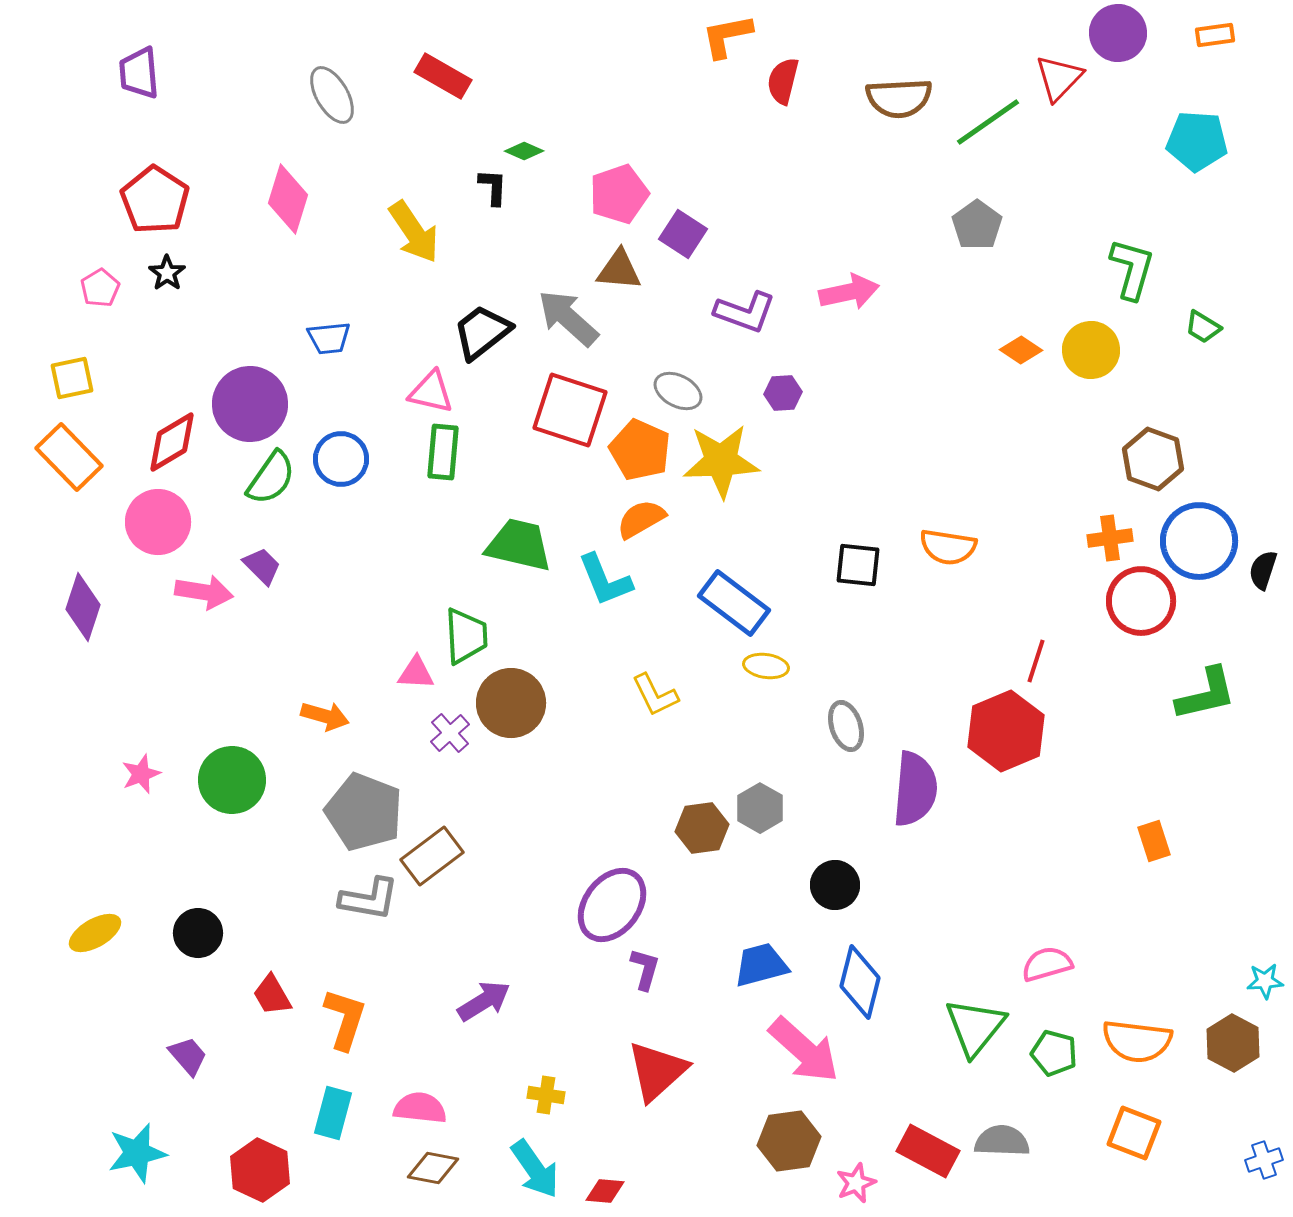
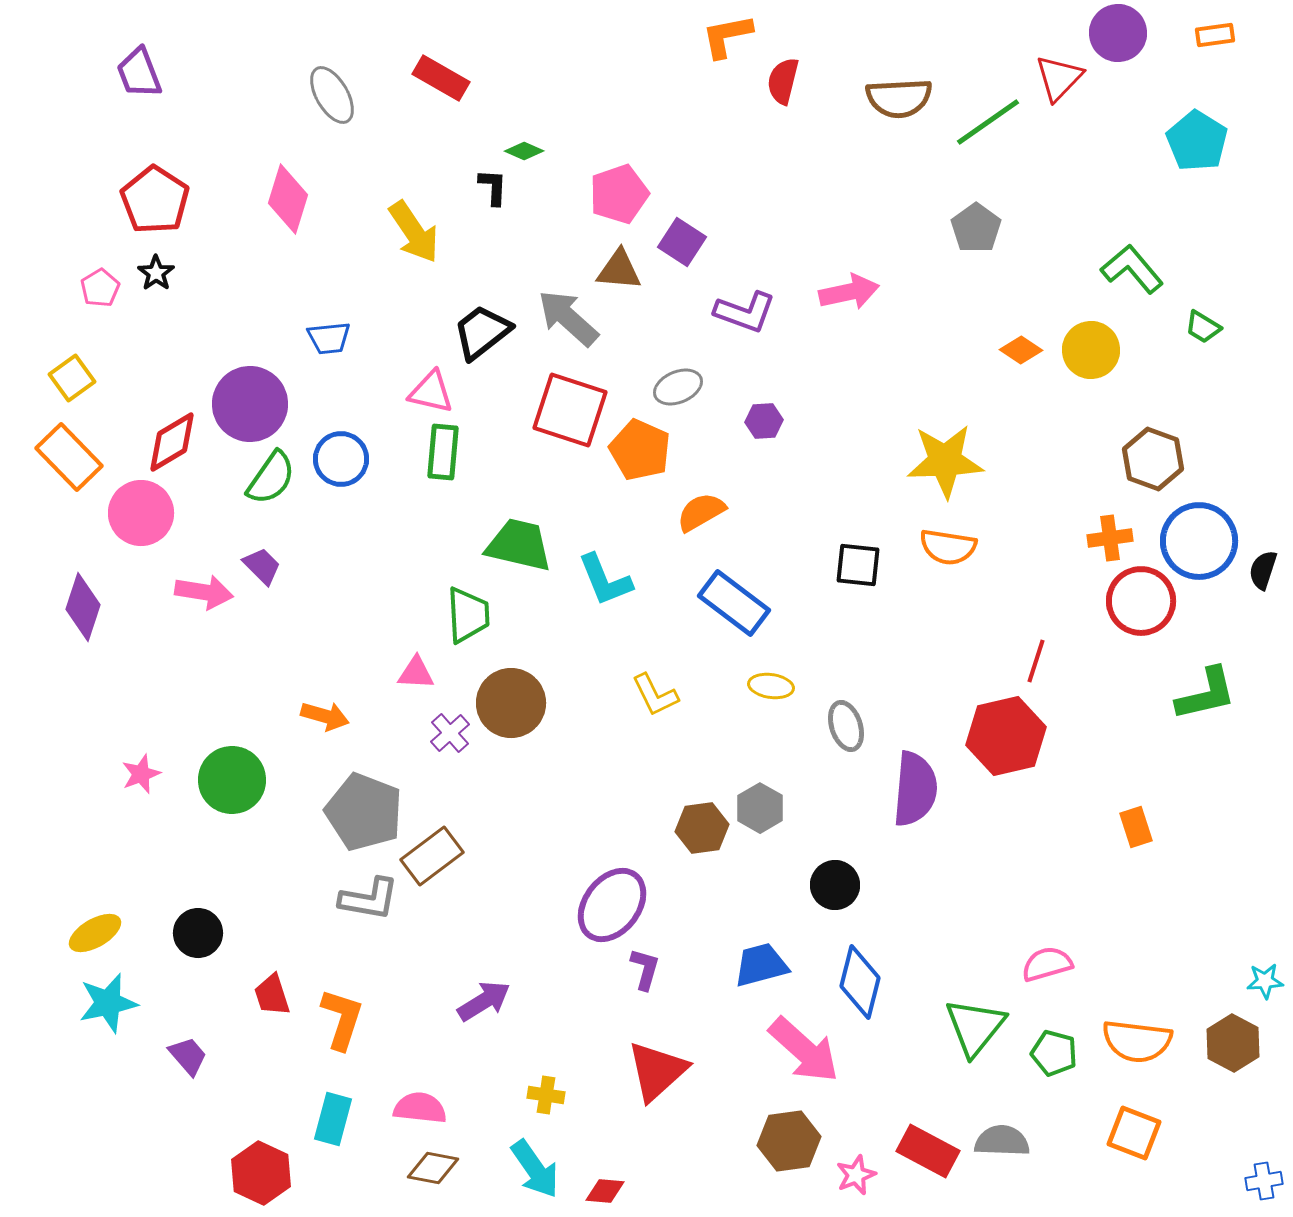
purple trapezoid at (139, 73): rotated 16 degrees counterclockwise
red rectangle at (443, 76): moved 2 px left, 2 px down
cyan pentagon at (1197, 141): rotated 28 degrees clockwise
gray pentagon at (977, 225): moved 1 px left, 3 px down
purple square at (683, 234): moved 1 px left, 8 px down
green L-shape at (1132, 269): rotated 56 degrees counterclockwise
black star at (167, 273): moved 11 px left
yellow square at (72, 378): rotated 24 degrees counterclockwise
gray ellipse at (678, 391): moved 4 px up; rotated 51 degrees counterclockwise
purple hexagon at (783, 393): moved 19 px left, 28 px down
yellow star at (721, 461): moved 224 px right
orange semicircle at (641, 519): moved 60 px right, 7 px up
pink circle at (158, 522): moved 17 px left, 9 px up
green trapezoid at (466, 636): moved 2 px right, 21 px up
yellow ellipse at (766, 666): moved 5 px right, 20 px down
red hexagon at (1006, 731): moved 5 px down; rotated 10 degrees clockwise
orange rectangle at (1154, 841): moved 18 px left, 14 px up
red trapezoid at (272, 995): rotated 12 degrees clockwise
orange L-shape at (345, 1019): moved 3 px left
cyan rectangle at (333, 1113): moved 6 px down
cyan star at (137, 1153): moved 29 px left, 150 px up
blue cross at (1264, 1160): moved 21 px down; rotated 9 degrees clockwise
red hexagon at (260, 1170): moved 1 px right, 3 px down
pink star at (856, 1183): moved 8 px up
